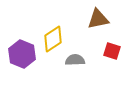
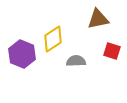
gray semicircle: moved 1 px right, 1 px down
